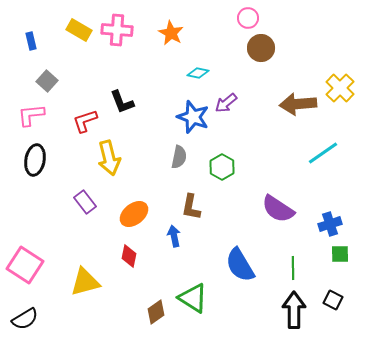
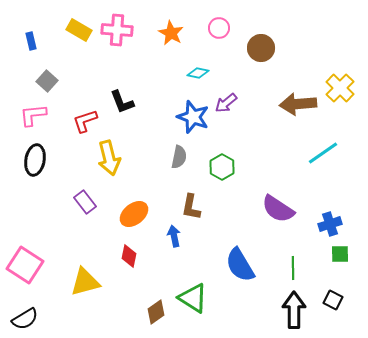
pink circle: moved 29 px left, 10 px down
pink L-shape: moved 2 px right
